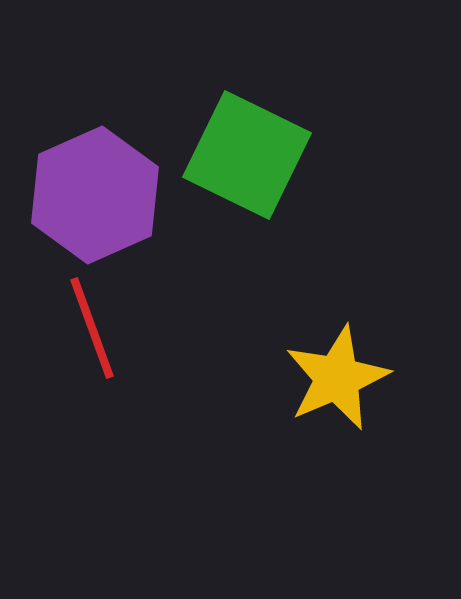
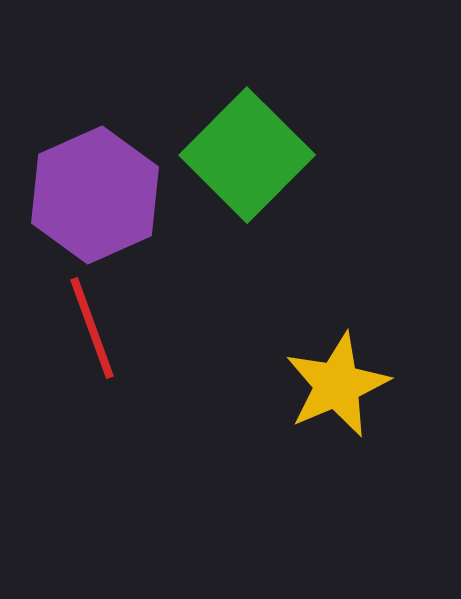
green square: rotated 19 degrees clockwise
yellow star: moved 7 px down
